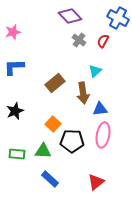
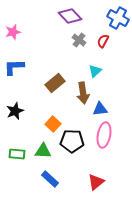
pink ellipse: moved 1 px right
